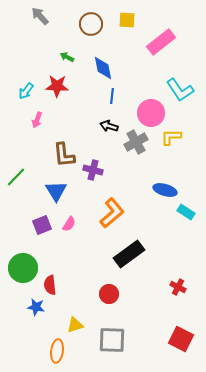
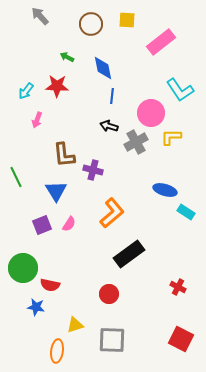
green line: rotated 70 degrees counterclockwise
red semicircle: rotated 72 degrees counterclockwise
